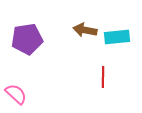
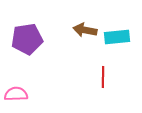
pink semicircle: rotated 45 degrees counterclockwise
